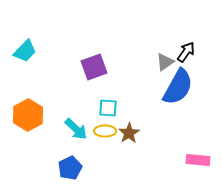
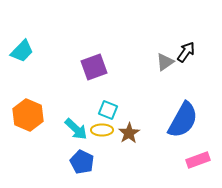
cyan trapezoid: moved 3 px left
blue semicircle: moved 5 px right, 33 px down
cyan square: moved 2 px down; rotated 18 degrees clockwise
orange hexagon: rotated 8 degrees counterclockwise
yellow ellipse: moved 3 px left, 1 px up
pink rectangle: rotated 25 degrees counterclockwise
blue pentagon: moved 12 px right, 6 px up; rotated 20 degrees counterclockwise
